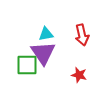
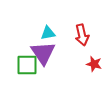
cyan triangle: moved 2 px right, 1 px up
red star: moved 15 px right, 11 px up
